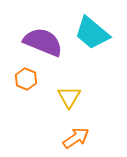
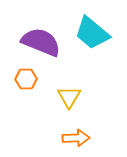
purple semicircle: moved 2 px left
orange hexagon: rotated 25 degrees counterclockwise
orange arrow: rotated 32 degrees clockwise
